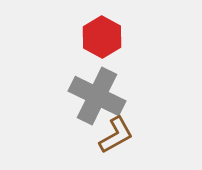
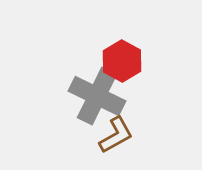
red hexagon: moved 20 px right, 24 px down
